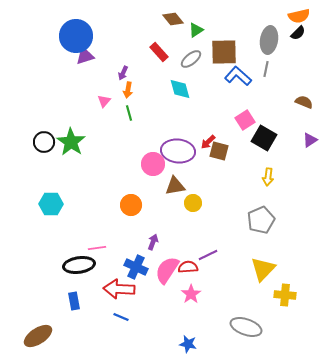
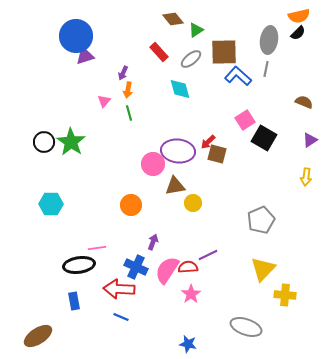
brown square at (219, 151): moved 2 px left, 3 px down
yellow arrow at (268, 177): moved 38 px right
